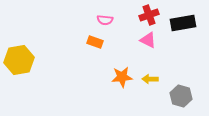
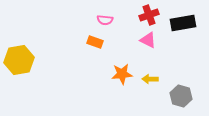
orange star: moved 3 px up
